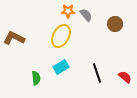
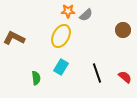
gray semicircle: rotated 88 degrees clockwise
brown circle: moved 8 px right, 6 px down
cyan rectangle: rotated 28 degrees counterclockwise
